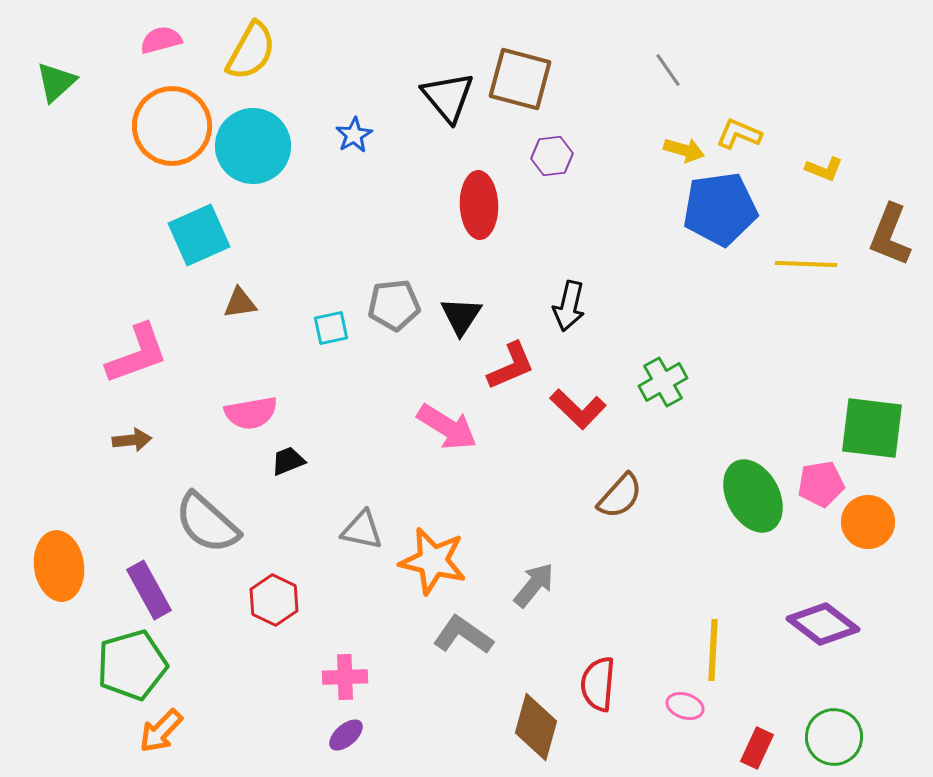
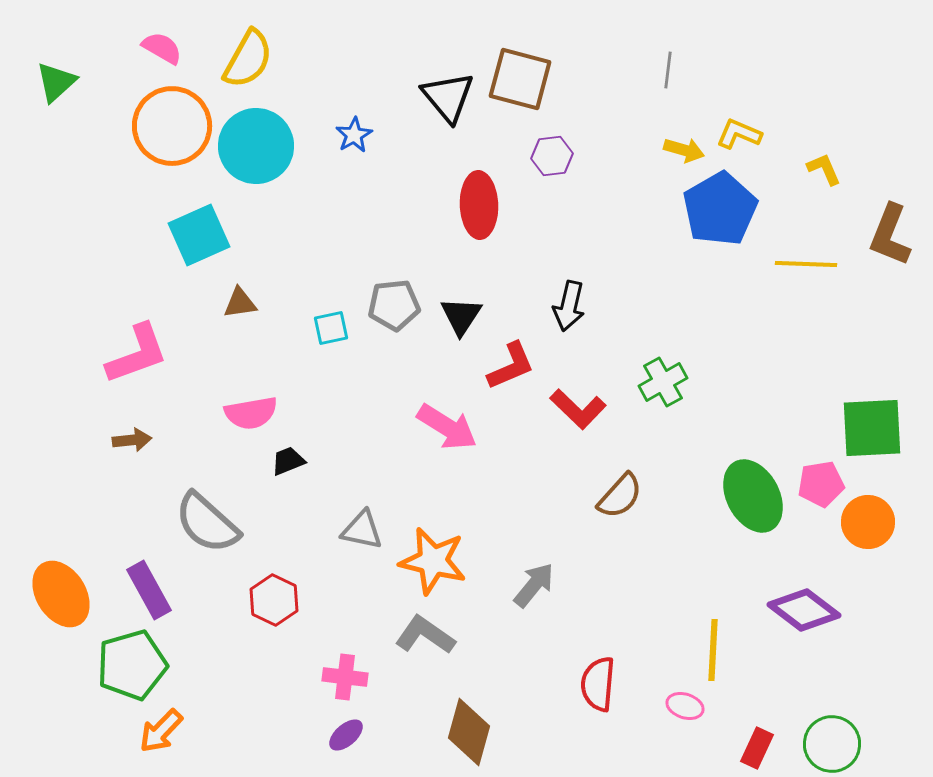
pink semicircle at (161, 40): moved 1 px right, 8 px down; rotated 45 degrees clockwise
yellow semicircle at (251, 51): moved 3 px left, 8 px down
gray line at (668, 70): rotated 42 degrees clockwise
cyan circle at (253, 146): moved 3 px right
yellow L-shape at (824, 169): rotated 135 degrees counterclockwise
blue pentagon at (720, 209): rotated 22 degrees counterclockwise
green square at (872, 428): rotated 10 degrees counterclockwise
orange ellipse at (59, 566): moved 2 px right, 28 px down; rotated 24 degrees counterclockwise
purple diamond at (823, 624): moved 19 px left, 14 px up
gray L-shape at (463, 635): moved 38 px left
pink cross at (345, 677): rotated 9 degrees clockwise
brown diamond at (536, 727): moved 67 px left, 5 px down
green circle at (834, 737): moved 2 px left, 7 px down
